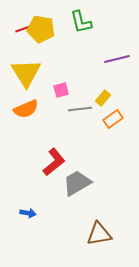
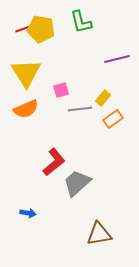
gray trapezoid: rotated 12 degrees counterclockwise
